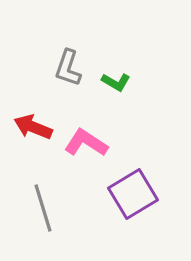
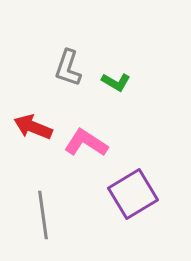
gray line: moved 7 px down; rotated 9 degrees clockwise
